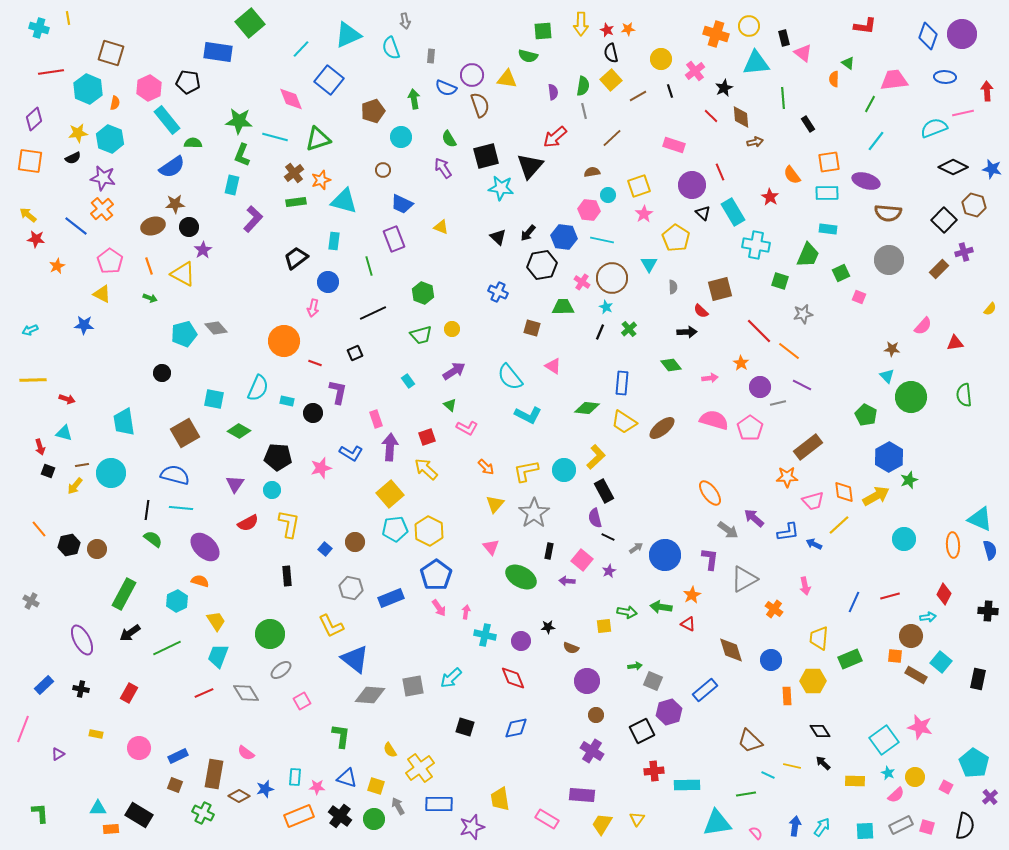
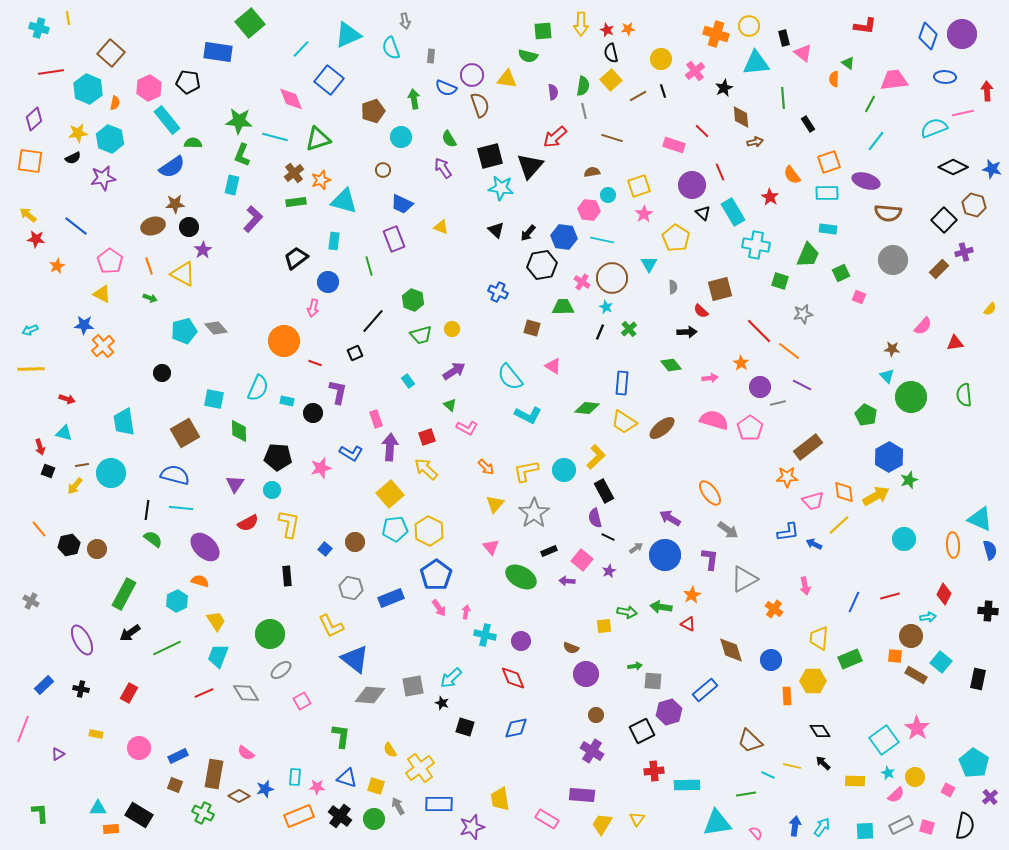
brown square at (111, 53): rotated 24 degrees clockwise
black line at (670, 91): moved 7 px left
red line at (711, 116): moved 9 px left, 15 px down
brown line at (612, 138): rotated 60 degrees clockwise
black square at (486, 156): moved 4 px right
orange square at (829, 162): rotated 10 degrees counterclockwise
purple star at (103, 178): rotated 20 degrees counterclockwise
orange cross at (102, 209): moved 1 px right, 137 px down
black triangle at (498, 237): moved 2 px left, 7 px up
gray circle at (889, 260): moved 4 px right
green hexagon at (423, 293): moved 10 px left, 7 px down
black line at (373, 313): moved 8 px down; rotated 24 degrees counterclockwise
cyan pentagon at (184, 334): moved 3 px up
yellow line at (33, 380): moved 2 px left, 11 px up
green diamond at (239, 431): rotated 60 degrees clockwise
purple arrow at (754, 518): moved 84 px left; rotated 10 degrees counterclockwise
black rectangle at (549, 551): rotated 56 degrees clockwise
black star at (548, 627): moved 106 px left, 76 px down; rotated 24 degrees clockwise
purple circle at (587, 681): moved 1 px left, 7 px up
gray square at (653, 681): rotated 18 degrees counterclockwise
pink star at (920, 727): moved 3 px left, 1 px down; rotated 20 degrees clockwise
pink square at (946, 787): moved 2 px right, 3 px down
